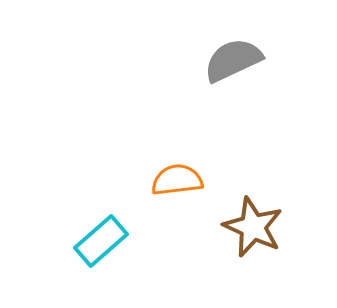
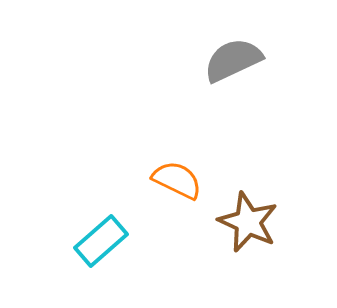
orange semicircle: rotated 33 degrees clockwise
brown star: moved 5 px left, 5 px up
